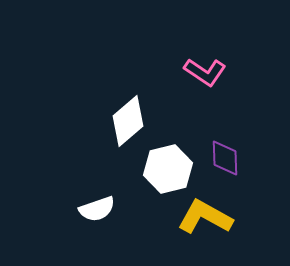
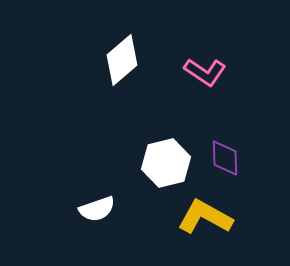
white diamond: moved 6 px left, 61 px up
white hexagon: moved 2 px left, 6 px up
